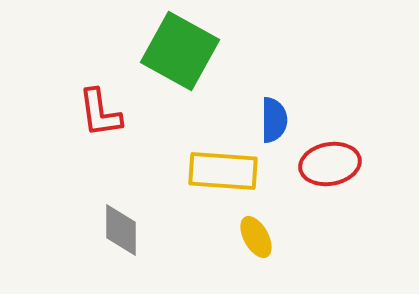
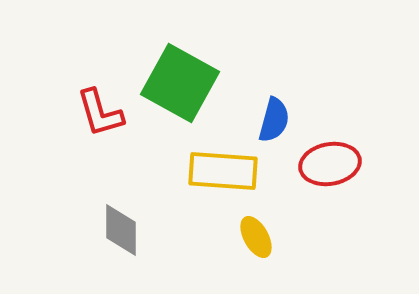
green square: moved 32 px down
red L-shape: rotated 8 degrees counterclockwise
blue semicircle: rotated 15 degrees clockwise
